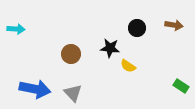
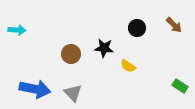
brown arrow: rotated 36 degrees clockwise
cyan arrow: moved 1 px right, 1 px down
black star: moved 6 px left
green rectangle: moved 1 px left
